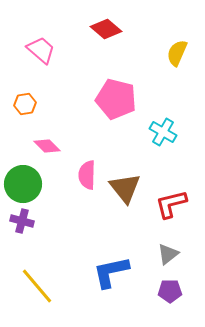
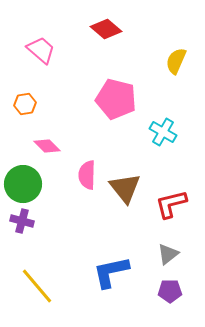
yellow semicircle: moved 1 px left, 8 px down
